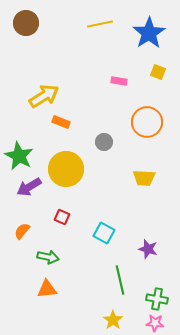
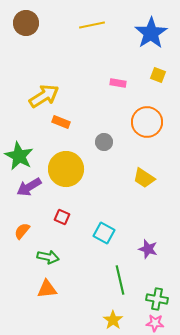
yellow line: moved 8 px left, 1 px down
blue star: moved 2 px right
yellow square: moved 3 px down
pink rectangle: moved 1 px left, 2 px down
yellow trapezoid: rotated 30 degrees clockwise
